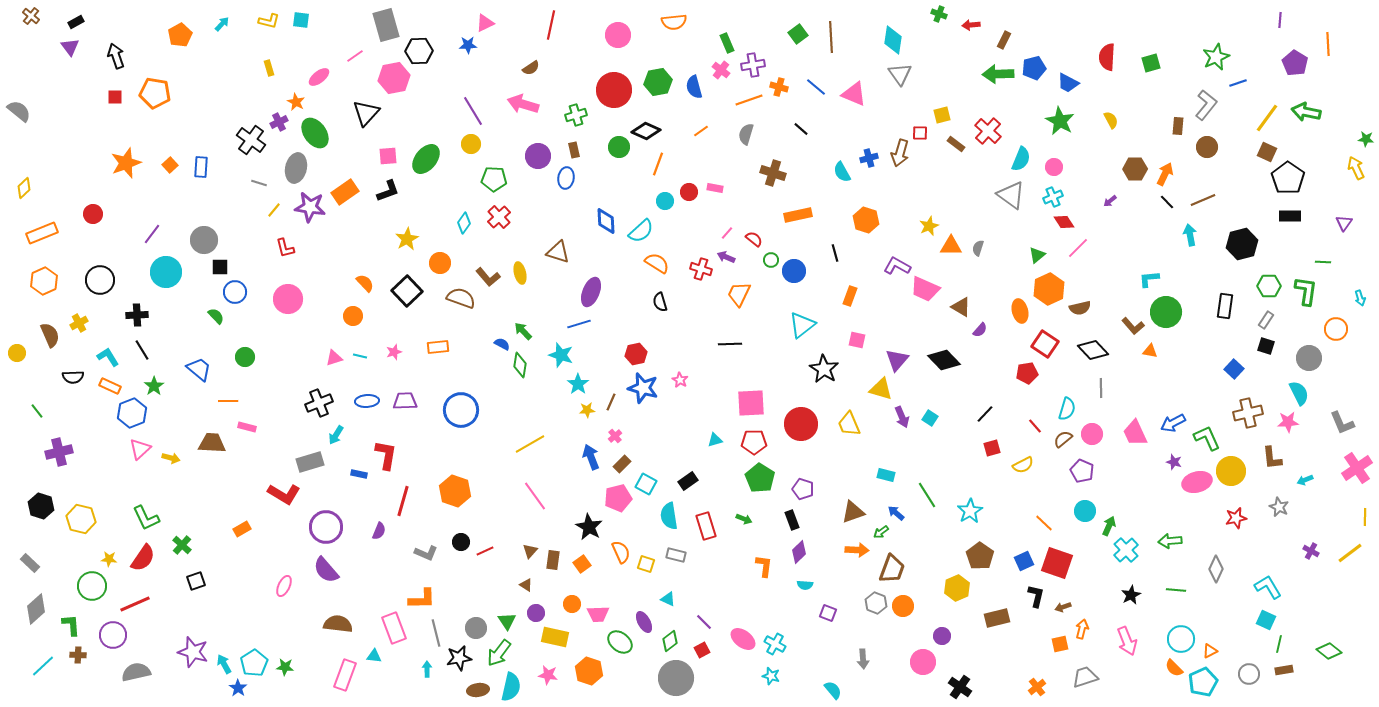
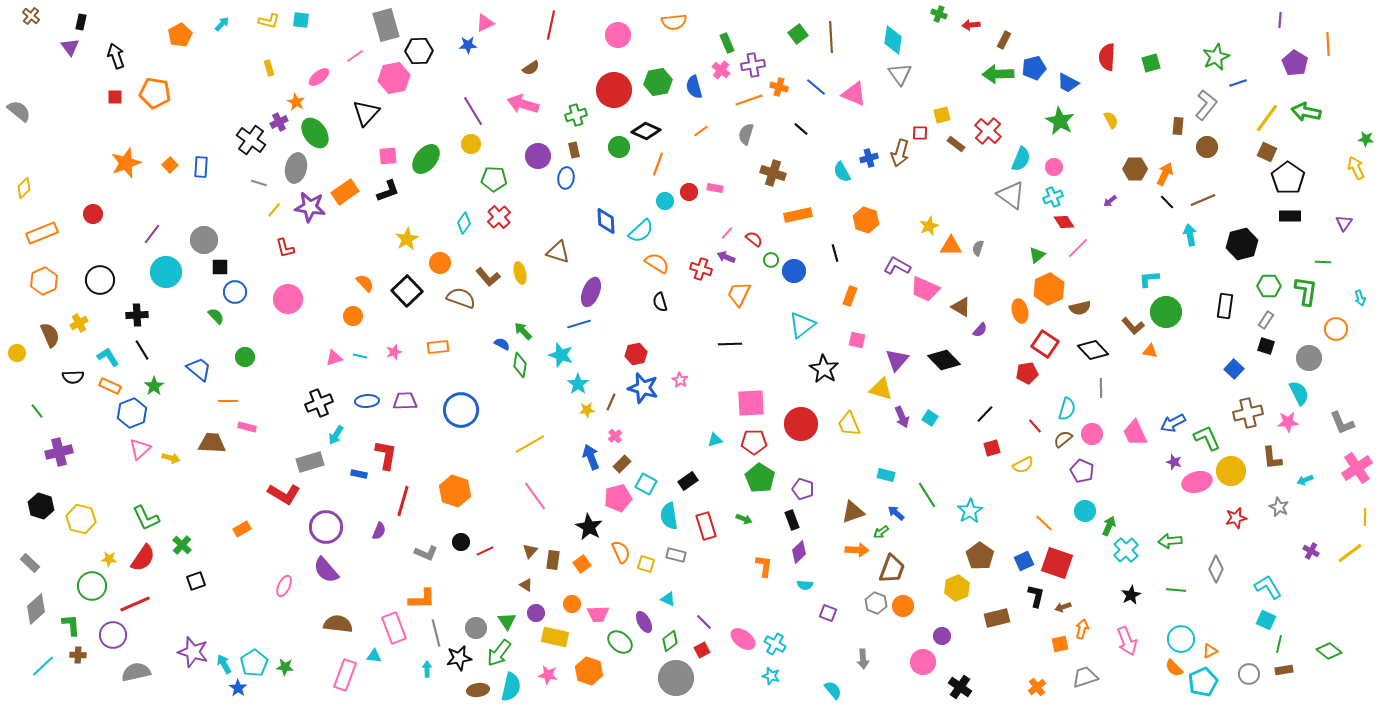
black rectangle at (76, 22): moved 5 px right; rotated 49 degrees counterclockwise
